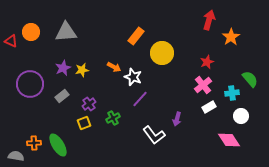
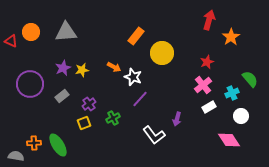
cyan cross: rotated 16 degrees counterclockwise
